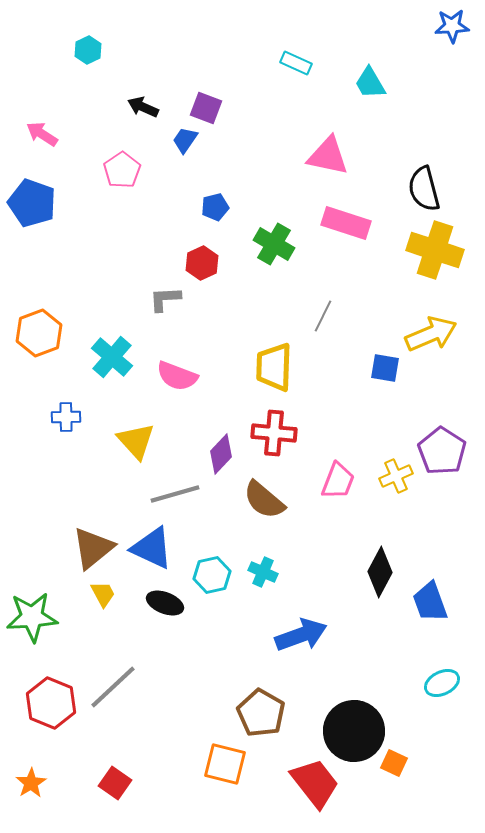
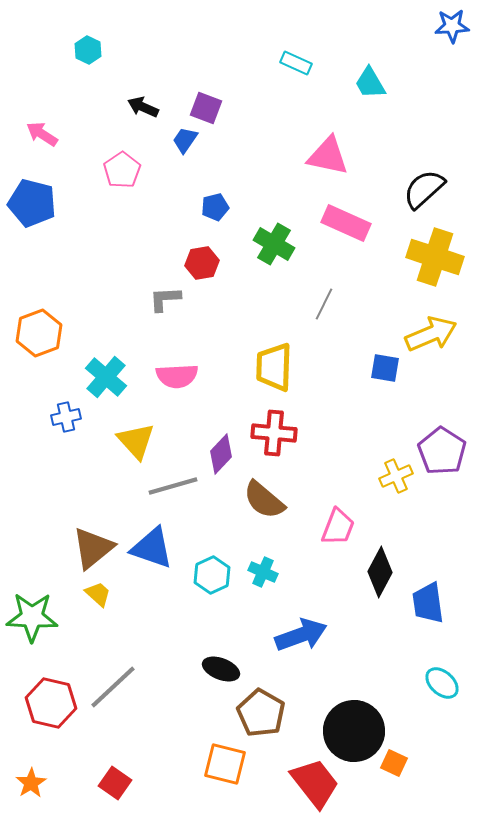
cyan hexagon at (88, 50): rotated 8 degrees counterclockwise
black semicircle at (424, 189): rotated 63 degrees clockwise
blue pentagon at (32, 203): rotated 6 degrees counterclockwise
pink rectangle at (346, 223): rotated 6 degrees clockwise
yellow cross at (435, 250): moved 7 px down
red hexagon at (202, 263): rotated 16 degrees clockwise
gray line at (323, 316): moved 1 px right, 12 px up
cyan cross at (112, 357): moved 6 px left, 20 px down
pink semicircle at (177, 376): rotated 24 degrees counterclockwise
blue cross at (66, 417): rotated 12 degrees counterclockwise
pink trapezoid at (338, 481): moved 46 px down
gray line at (175, 494): moved 2 px left, 8 px up
blue triangle at (152, 548): rotated 6 degrees counterclockwise
cyan hexagon at (212, 575): rotated 12 degrees counterclockwise
yellow trapezoid at (103, 594): moved 5 px left; rotated 20 degrees counterclockwise
blue trapezoid at (430, 602): moved 2 px left, 1 px down; rotated 12 degrees clockwise
black ellipse at (165, 603): moved 56 px right, 66 px down
green star at (32, 617): rotated 6 degrees clockwise
cyan ellipse at (442, 683): rotated 68 degrees clockwise
red hexagon at (51, 703): rotated 9 degrees counterclockwise
